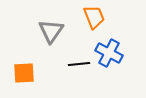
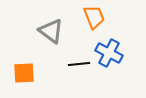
gray triangle: rotated 28 degrees counterclockwise
